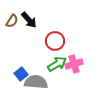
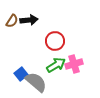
black arrow: rotated 54 degrees counterclockwise
green arrow: moved 1 px left, 1 px down
gray semicircle: rotated 35 degrees clockwise
